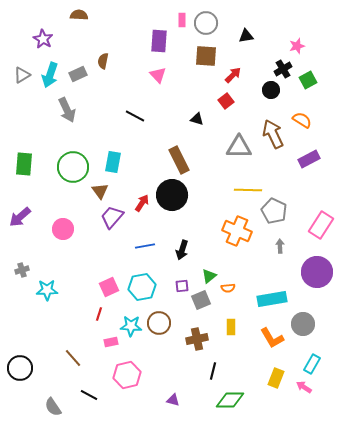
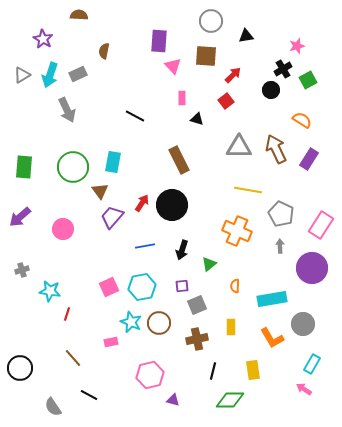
pink rectangle at (182, 20): moved 78 px down
gray circle at (206, 23): moved 5 px right, 2 px up
brown semicircle at (103, 61): moved 1 px right, 10 px up
pink triangle at (158, 75): moved 15 px right, 9 px up
brown arrow at (273, 134): moved 3 px right, 15 px down
purple rectangle at (309, 159): rotated 30 degrees counterclockwise
green rectangle at (24, 164): moved 3 px down
yellow line at (248, 190): rotated 8 degrees clockwise
black circle at (172, 195): moved 10 px down
gray pentagon at (274, 211): moved 7 px right, 3 px down
purple circle at (317, 272): moved 5 px left, 4 px up
green triangle at (209, 276): moved 12 px up
orange semicircle at (228, 288): moved 7 px right, 2 px up; rotated 96 degrees clockwise
cyan star at (47, 290): moved 3 px right, 1 px down; rotated 10 degrees clockwise
gray square at (201, 300): moved 4 px left, 5 px down
red line at (99, 314): moved 32 px left
cyan star at (131, 326): moved 4 px up; rotated 20 degrees clockwise
pink hexagon at (127, 375): moved 23 px right
yellow rectangle at (276, 378): moved 23 px left, 8 px up; rotated 30 degrees counterclockwise
pink arrow at (304, 387): moved 2 px down
